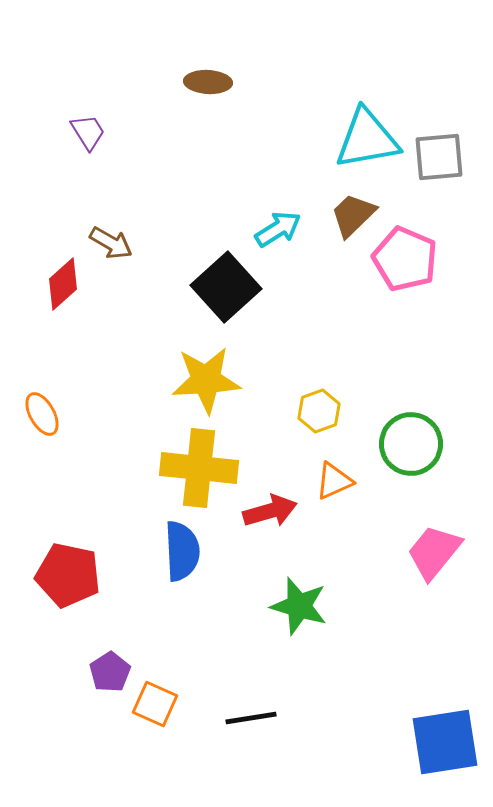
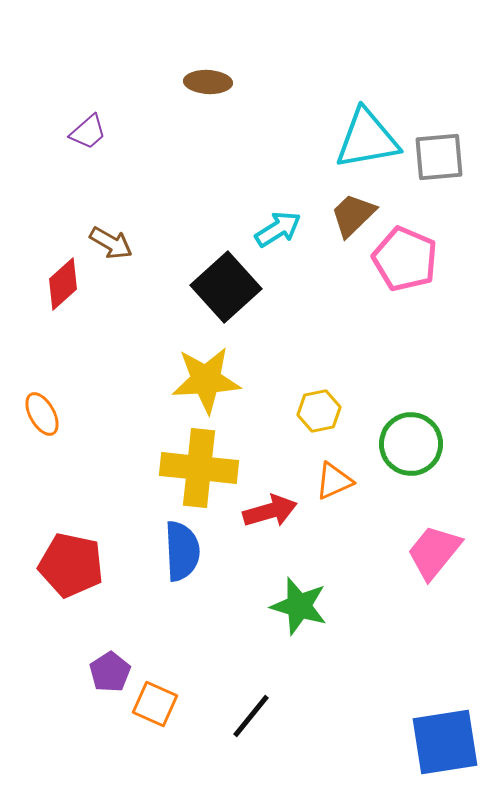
purple trapezoid: rotated 81 degrees clockwise
yellow hexagon: rotated 9 degrees clockwise
red pentagon: moved 3 px right, 10 px up
black line: moved 2 px up; rotated 42 degrees counterclockwise
